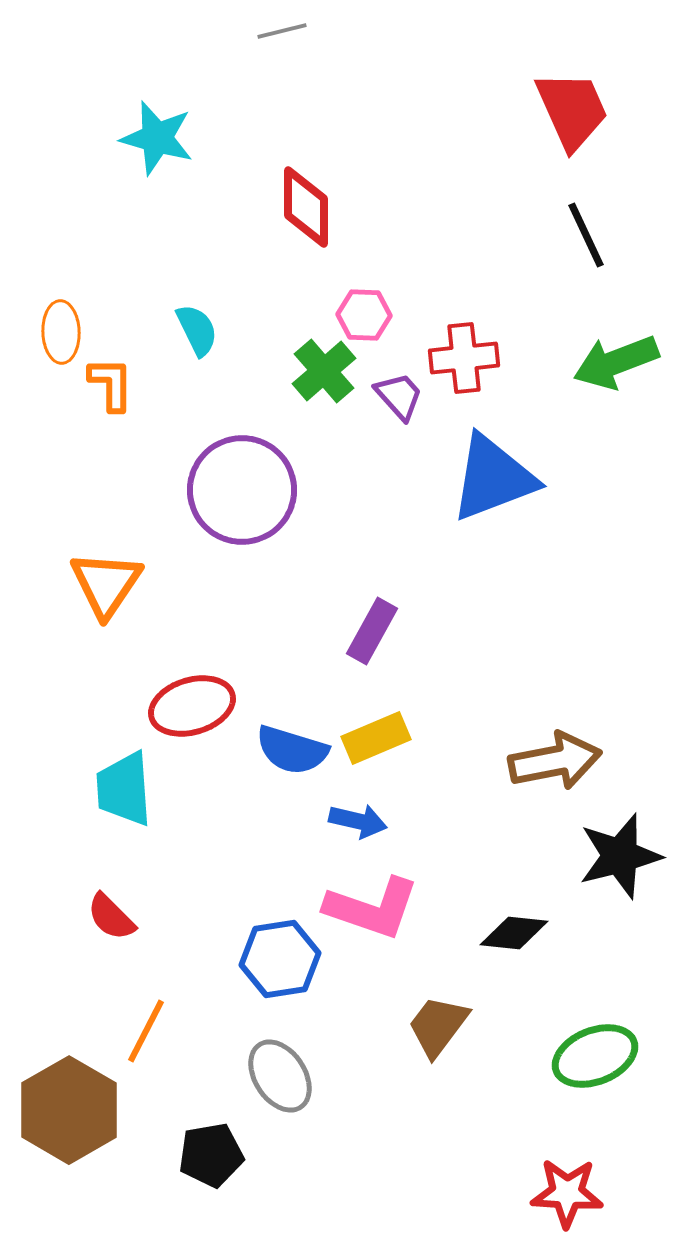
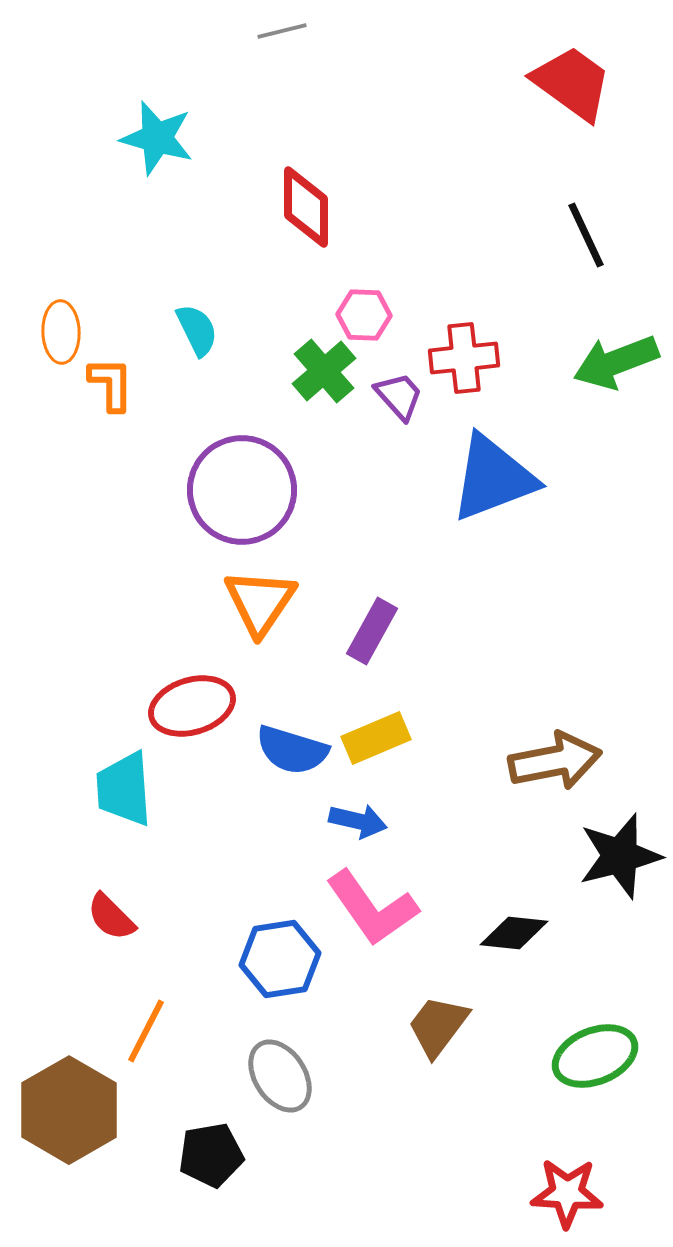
red trapezoid: moved 27 px up; rotated 30 degrees counterclockwise
orange triangle: moved 154 px right, 18 px down
pink L-shape: rotated 36 degrees clockwise
